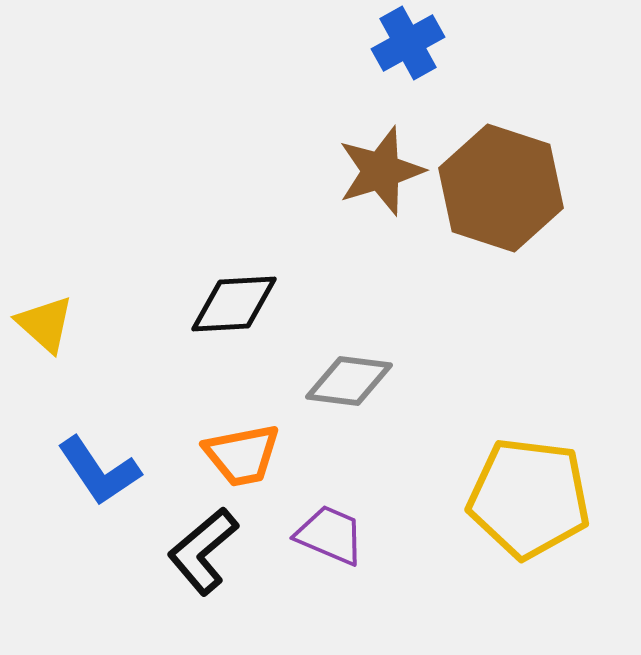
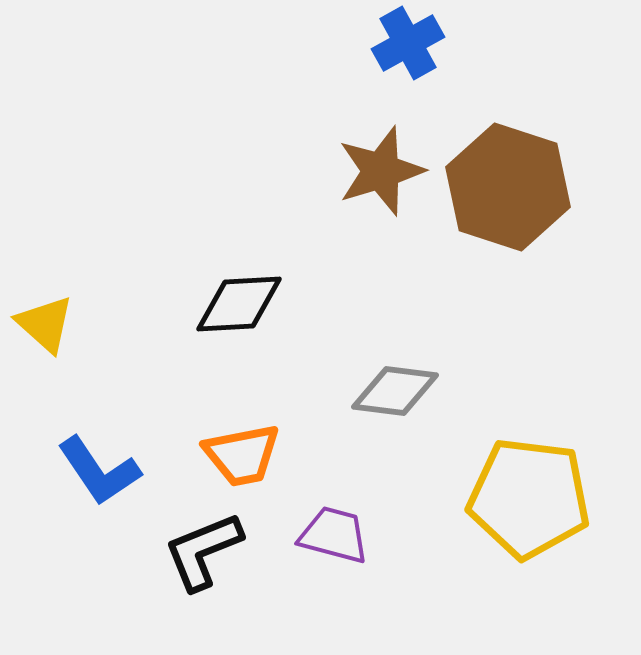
brown hexagon: moved 7 px right, 1 px up
black diamond: moved 5 px right
gray diamond: moved 46 px right, 10 px down
purple trapezoid: moved 4 px right; rotated 8 degrees counterclockwise
black L-shape: rotated 18 degrees clockwise
